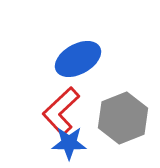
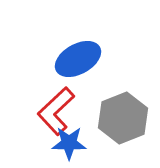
red L-shape: moved 5 px left
